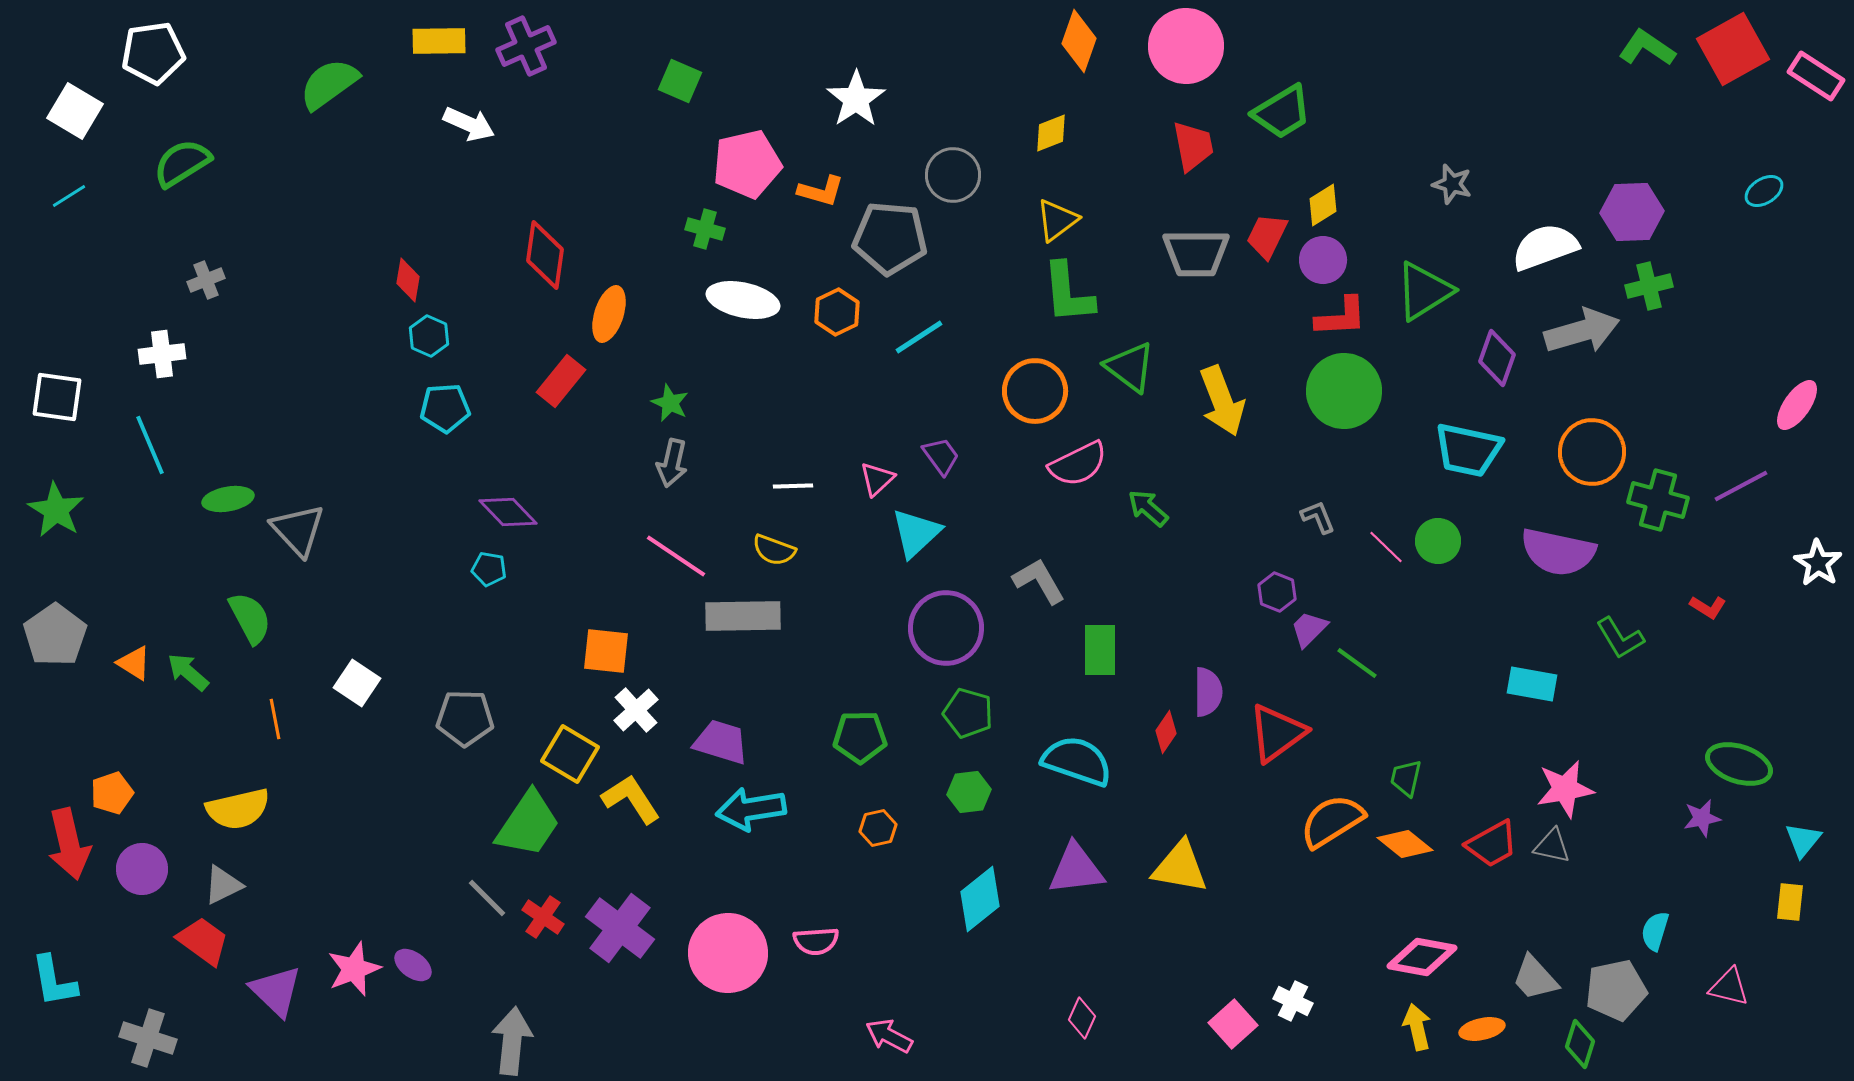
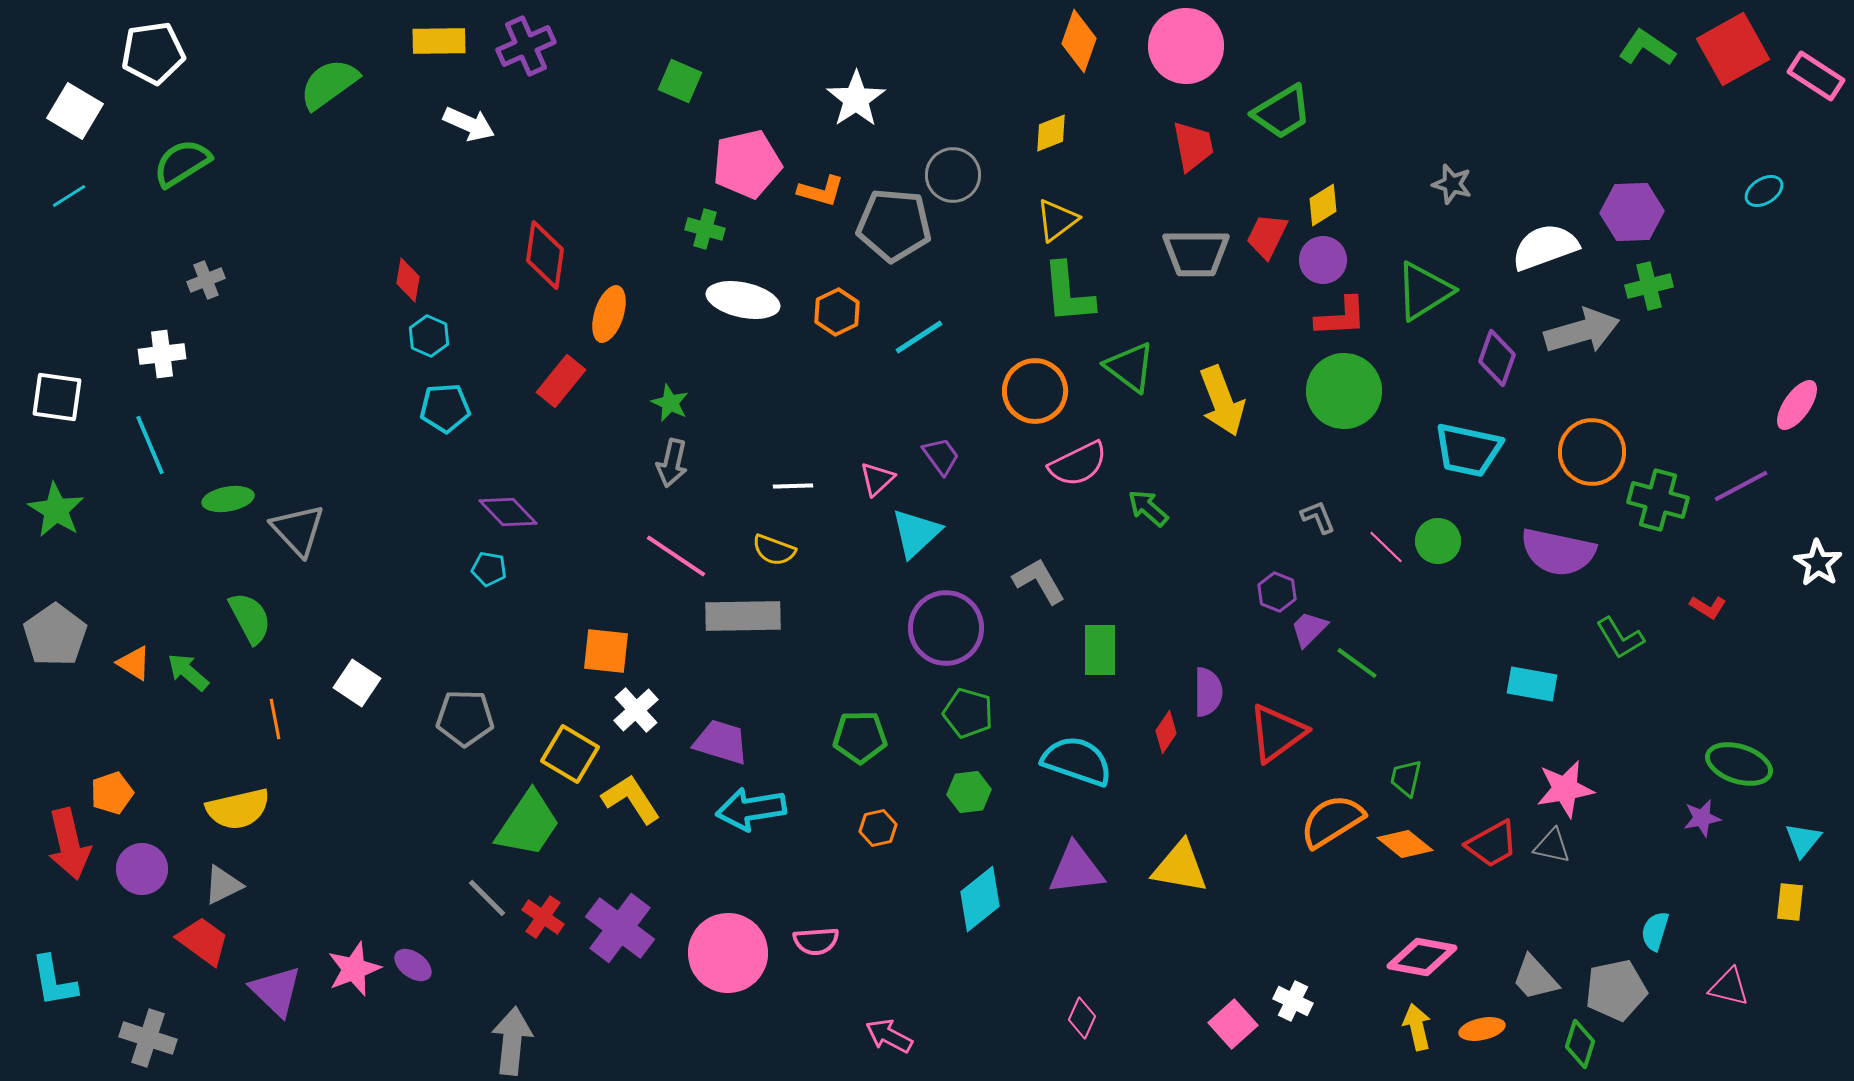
gray pentagon at (890, 238): moved 4 px right, 13 px up
